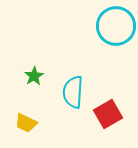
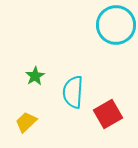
cyan circle: moved 1 px up
green star: moved 1 px right
yellow trapezoid: moved 1 px up; rotated 110 degrees clockwise
